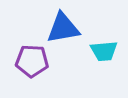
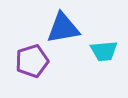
purple pentagon: rotated 20 degrees counterclockwise
